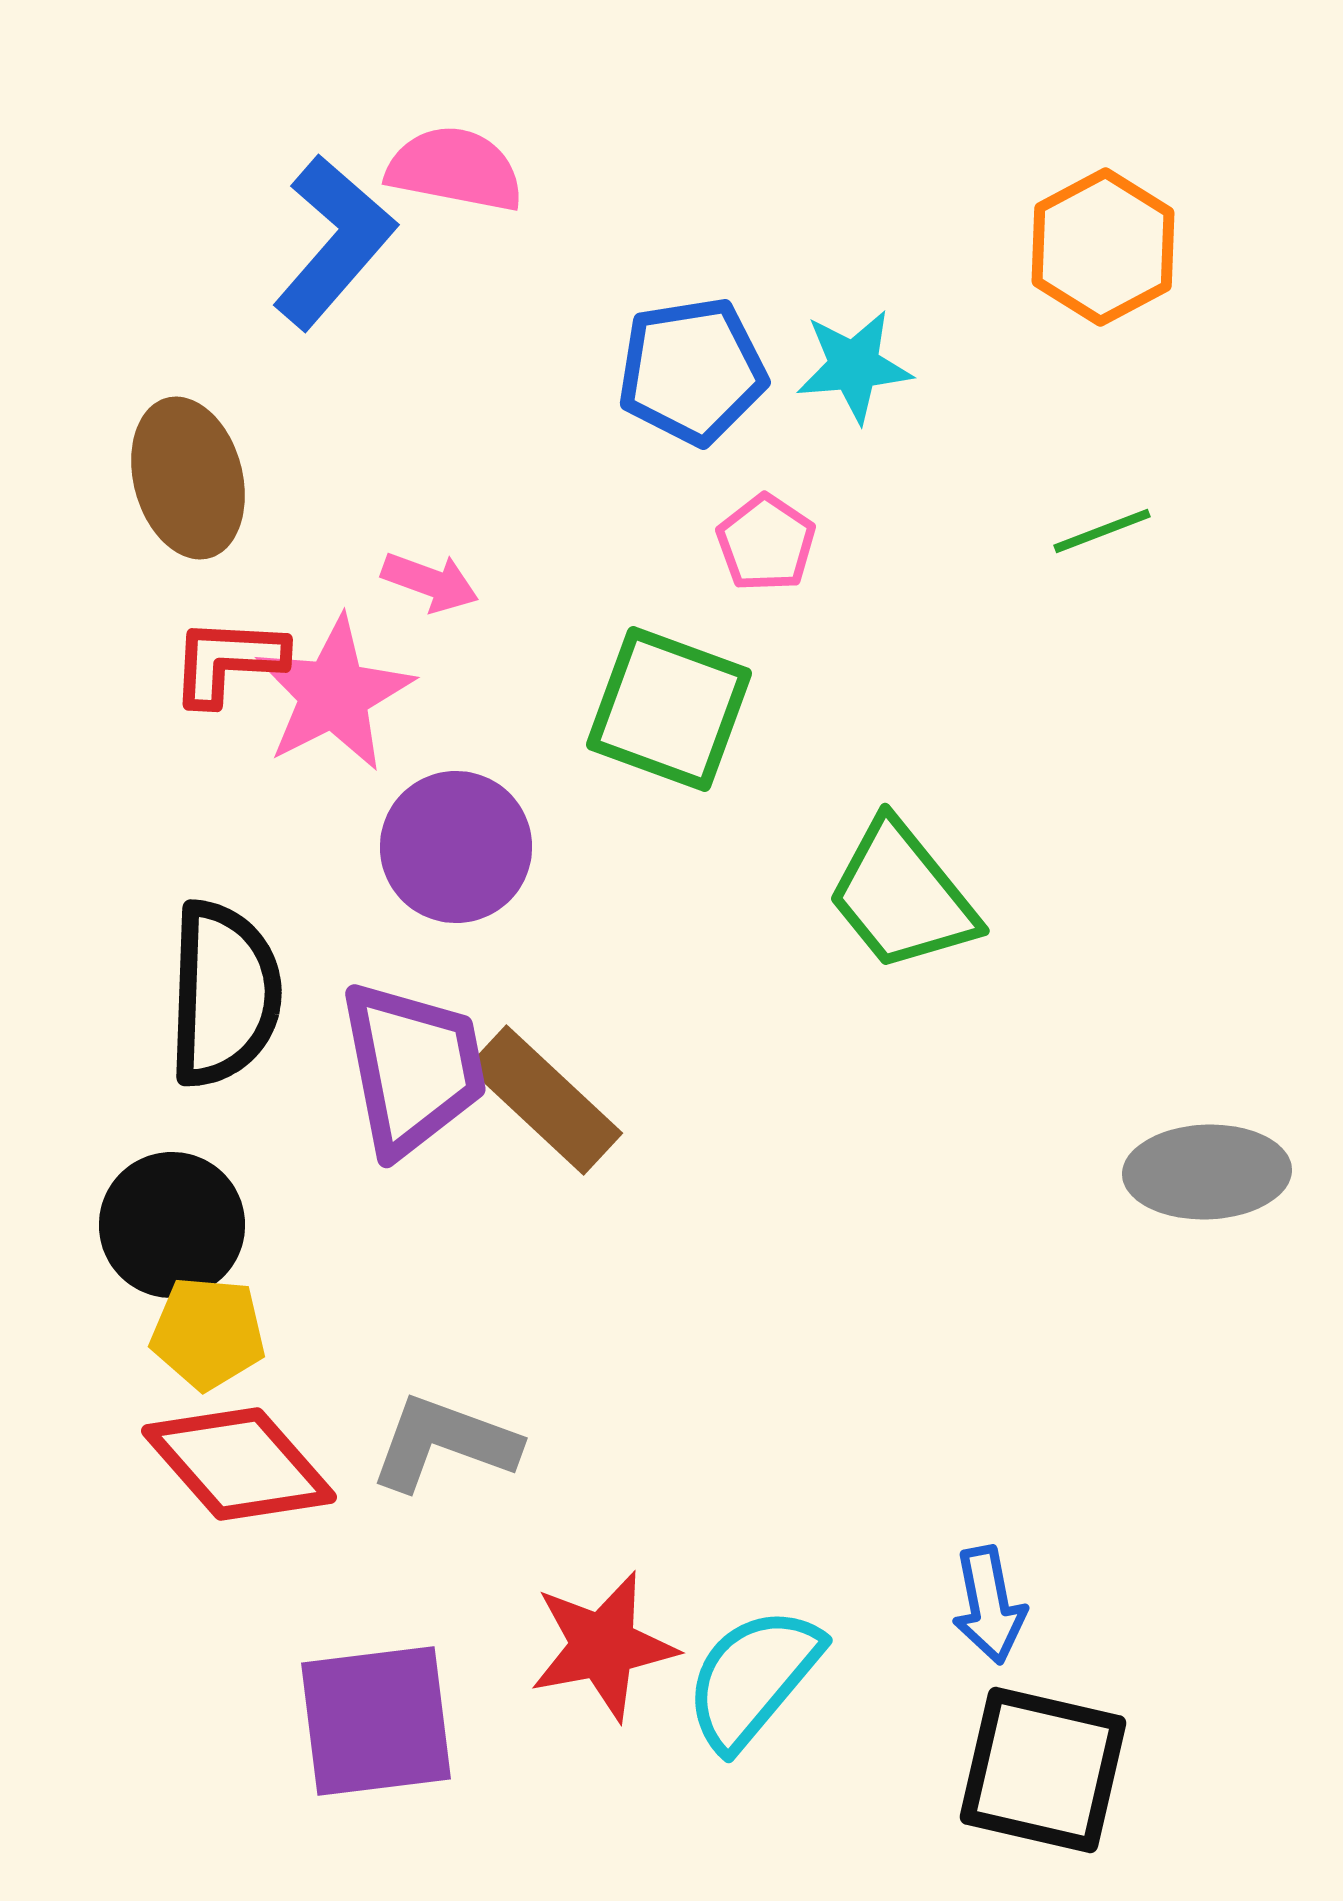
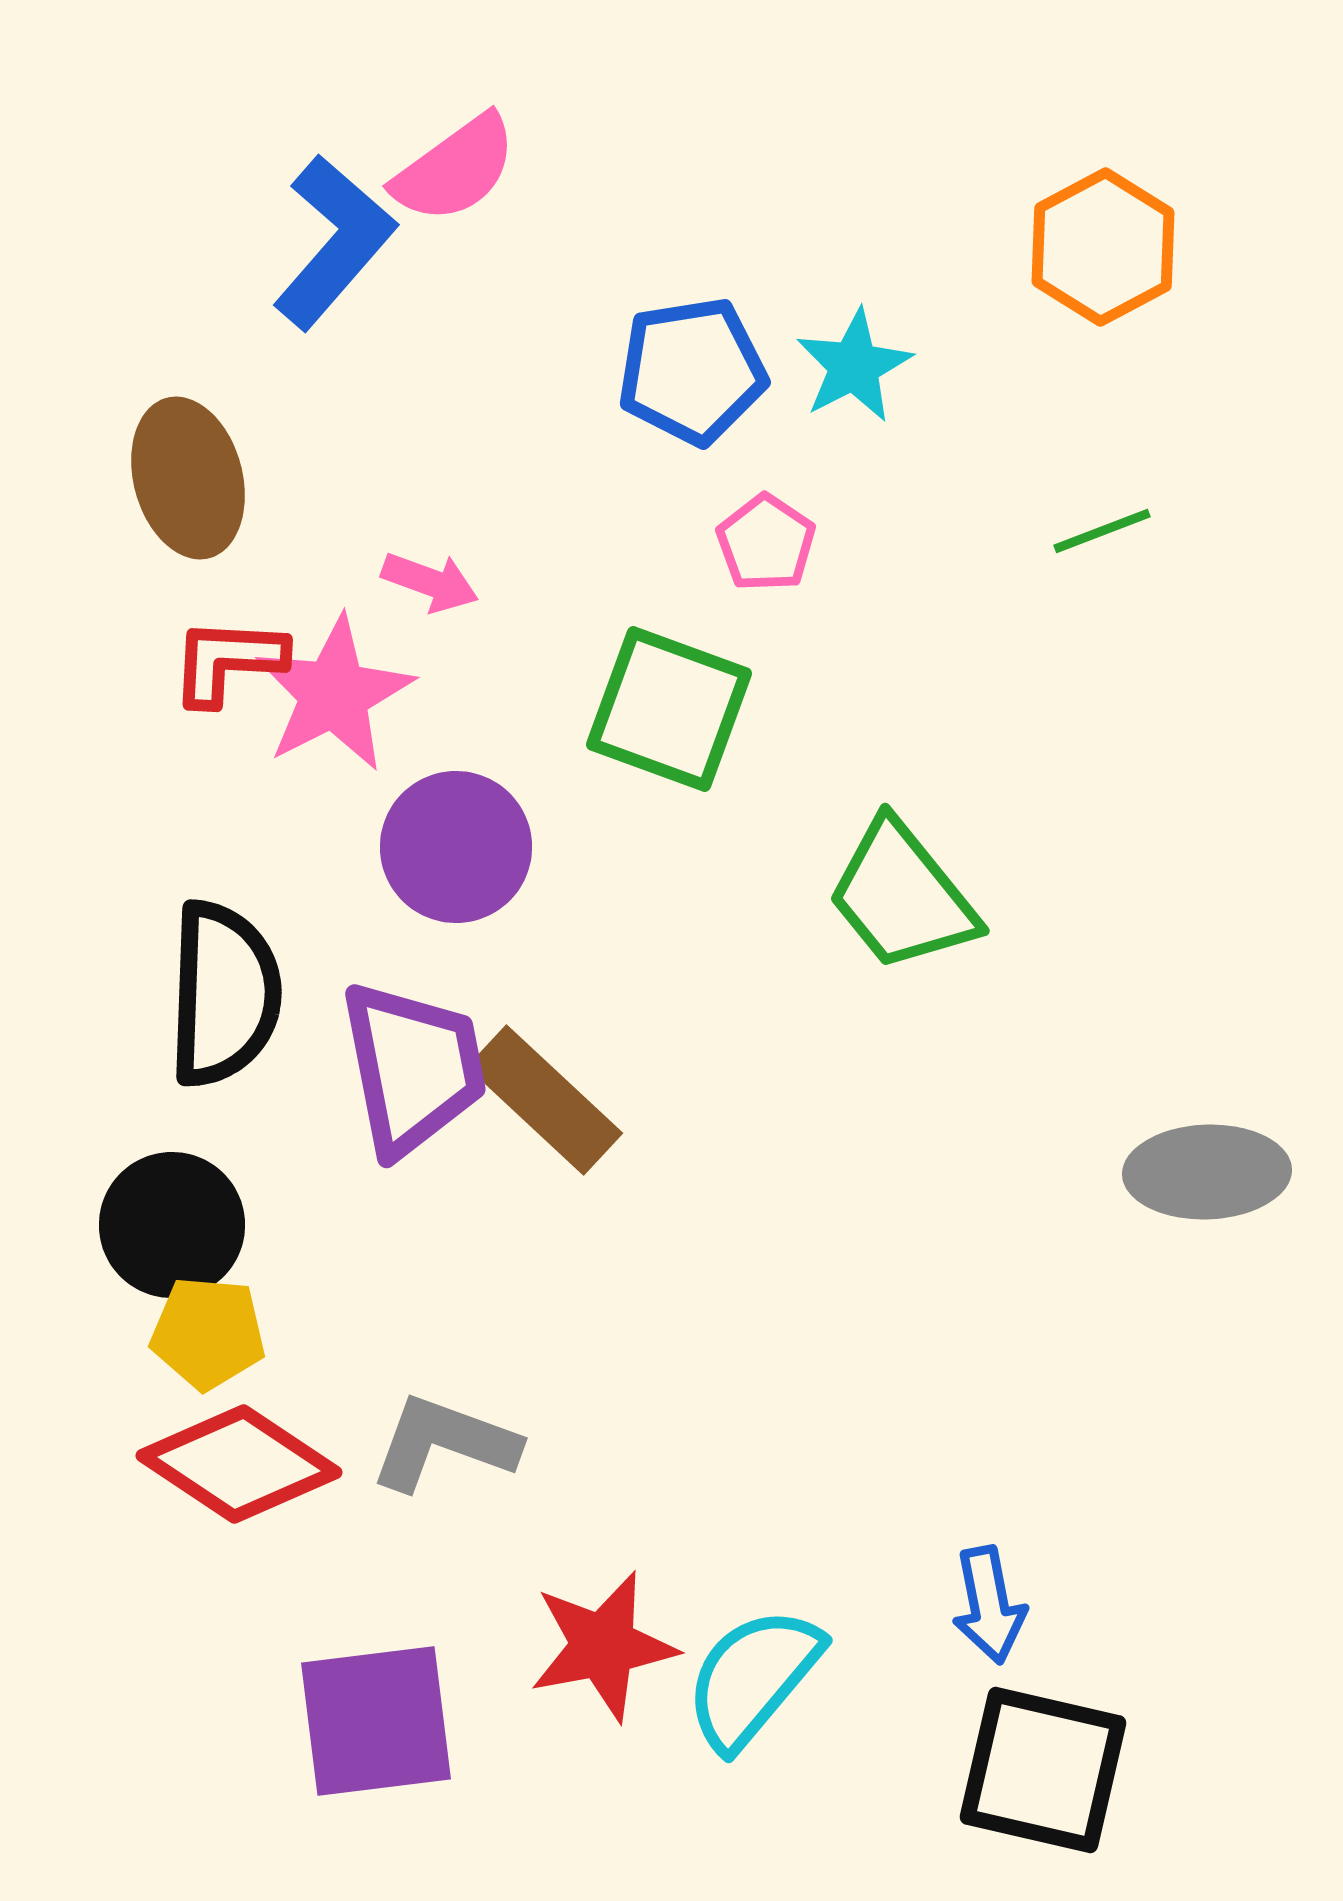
pink semicircle: rotated 133 degrees clockwise
cyan star: rotated 22 degrees counterclockwise
red diamond: rotated 15 degrees counterclockwise
